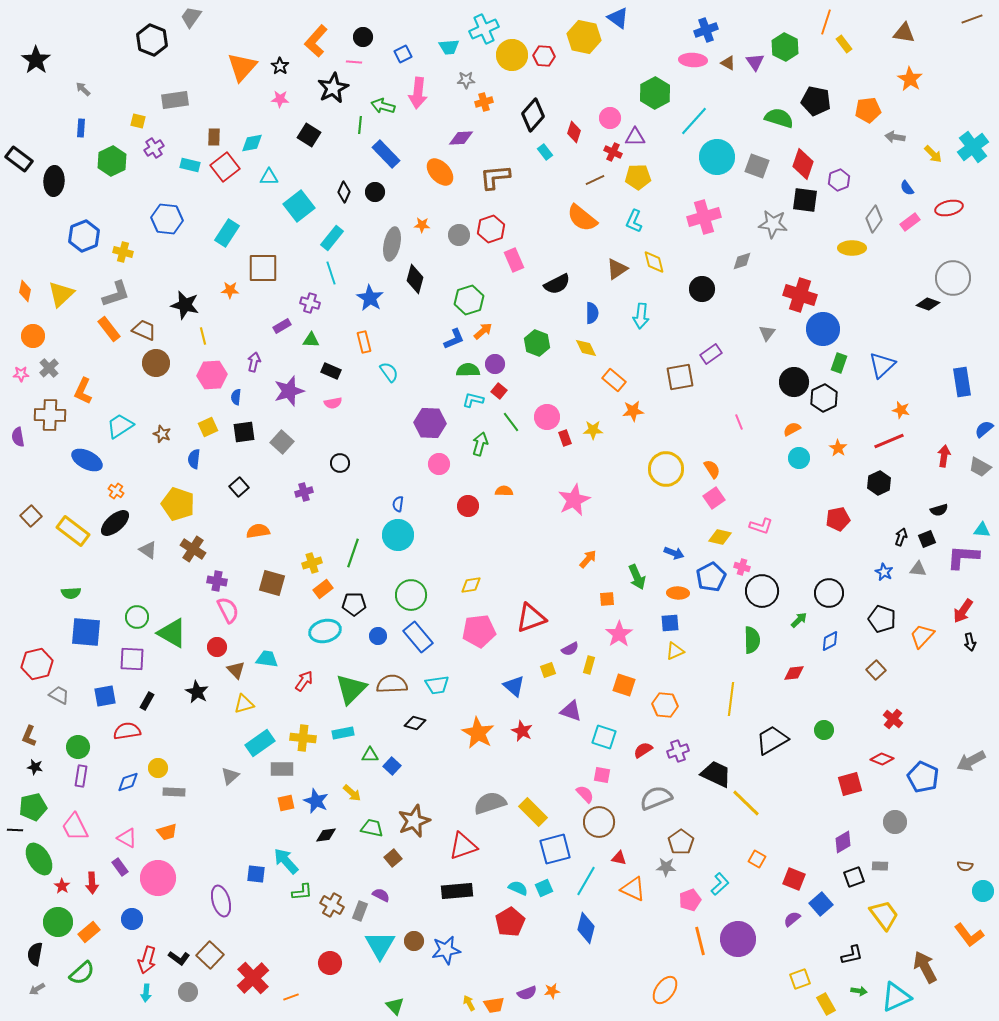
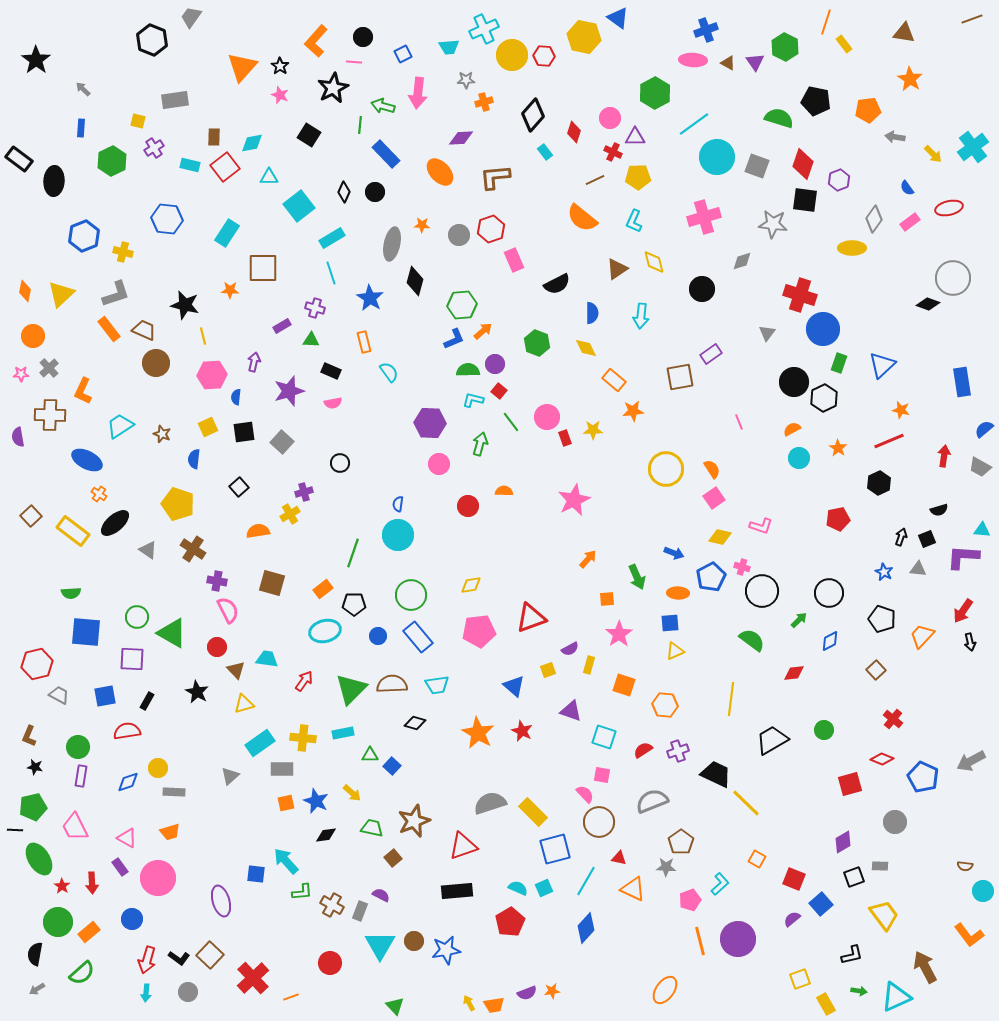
pink star at (280, 99): moved 4 px up; rotated 18 degrees clockwise
cyan line at (694, 121): moved 3 px down; rotated 12 degrees clockwise
cyan rectangle at (332, 238): rotated 20 degrees clockwise
black diamond at (415, 279): moved 2 px down
green hexagon at (469, 300): moved 7 px left, 5 px down; rotated 12 degrees clockwise
purple cross at (310, 303): moved 5 px right, 5 px down
orange cross at (116, 491): moved 17 px left, 3 px down
yellow cross at (312, 563): moved 22 px left, 49 px up; rotated 12 degrees counterclockwise
green semicircle at (752, 640): rotated 52 degrees counterclockwise
gray semicircle at (656, 798): moved 4 px left, 3 px down
orange trapezoid at (167, 832): moved 3 px right
blue diamond at (586, 928): rotated 28 degrees clockwise
